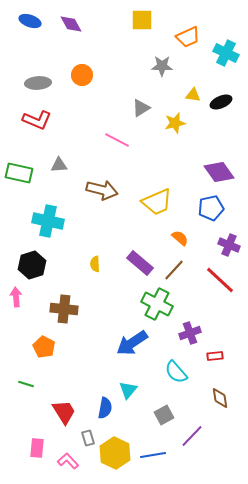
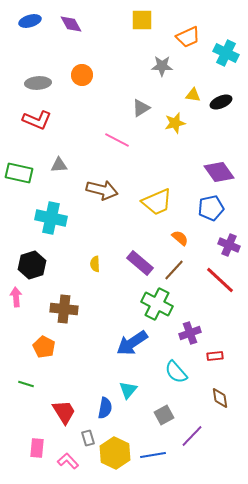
blue ellipse at (30, 21): rotated 35 degrees counterclockwise
cyan cross at (48, 221): moved 3 px right, 3 px up
